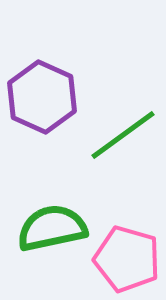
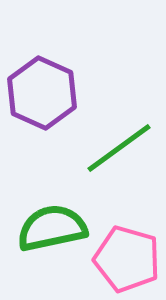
purple hexagon: moved 4 px up
green line: moved 4 px left, 13 px down
